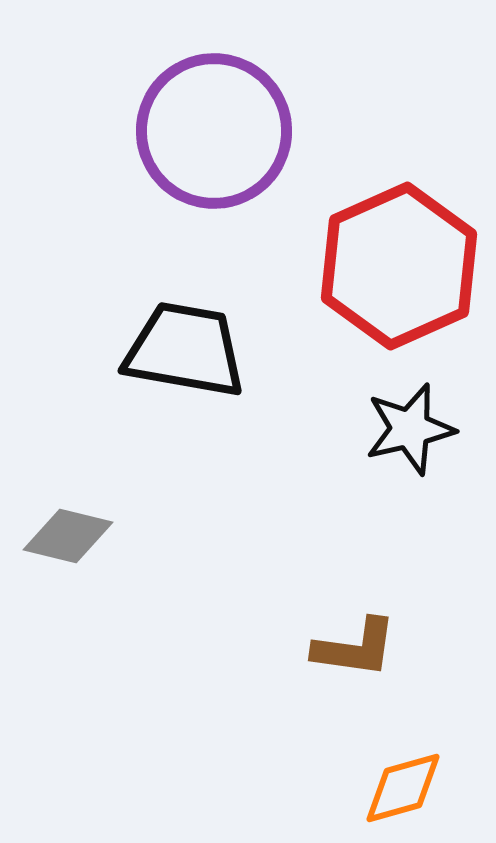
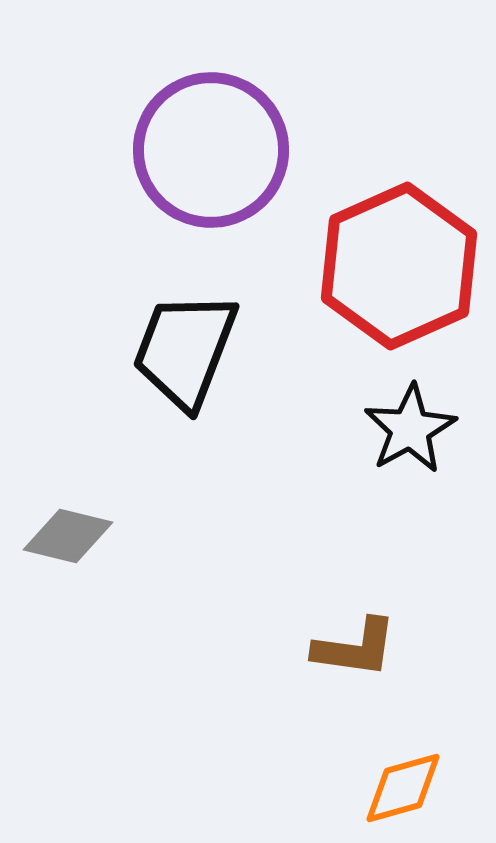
purple circle: moved 3 px left, 19 px down
black trapezoid: rotated 79 degrees counterclockwise
black star: rotated 16 degrees counterclockwise
